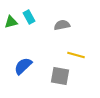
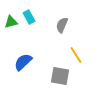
gray semicircle: rotated 56 degrees counterclockwise
yellow line: rotated 42 degrees clockwise
blue semicircle: moved 4 px up
